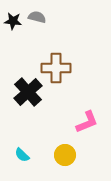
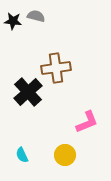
gray semicircle: moved 1 px left, 1 px up
brown cross: rotated 8 degrees counterclockwise
cyan semicircle: rotated 21 degrees clockwise
